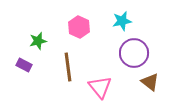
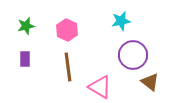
cyan star: moved 1 px left
pink hexagon: moved 12 px left, 3 px down
green star: moved 12 px left, 15 px up
purple circle: moved 1 px left, 2 px down
purple rectangle: moved 1 px right, 6 px up; rotated 63 degrees clockwise
pink triangle: rotated 20 degrees counterclockwise
